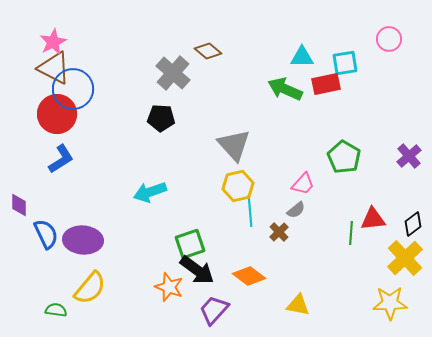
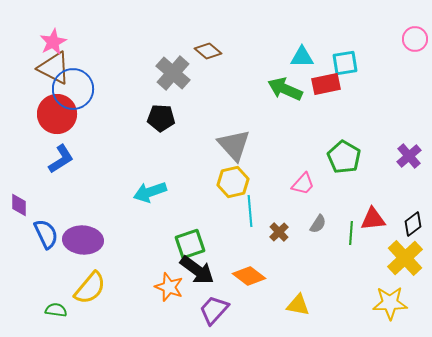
pink circle: moved 26 px right
yellow hexagon: moved 5 px left, 4 px up
gray semicircle: moved 22 px right, 14 px down; rotated 18 degrees counterclockwise
